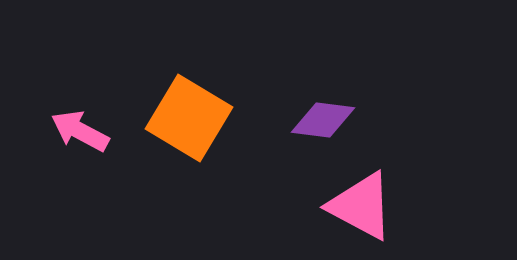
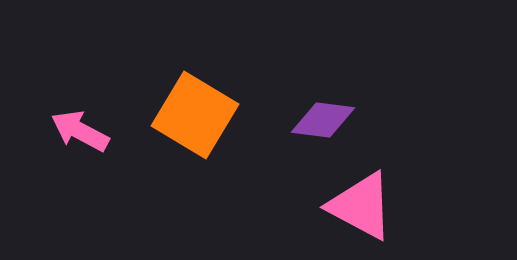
orange square: moved 6 px right, 3 px up
